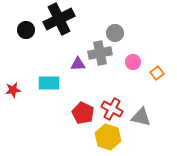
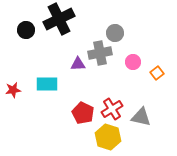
cyan rectangle: moved 2 px left, 1 px down
red cross: rotated 30 degrees clockwise
